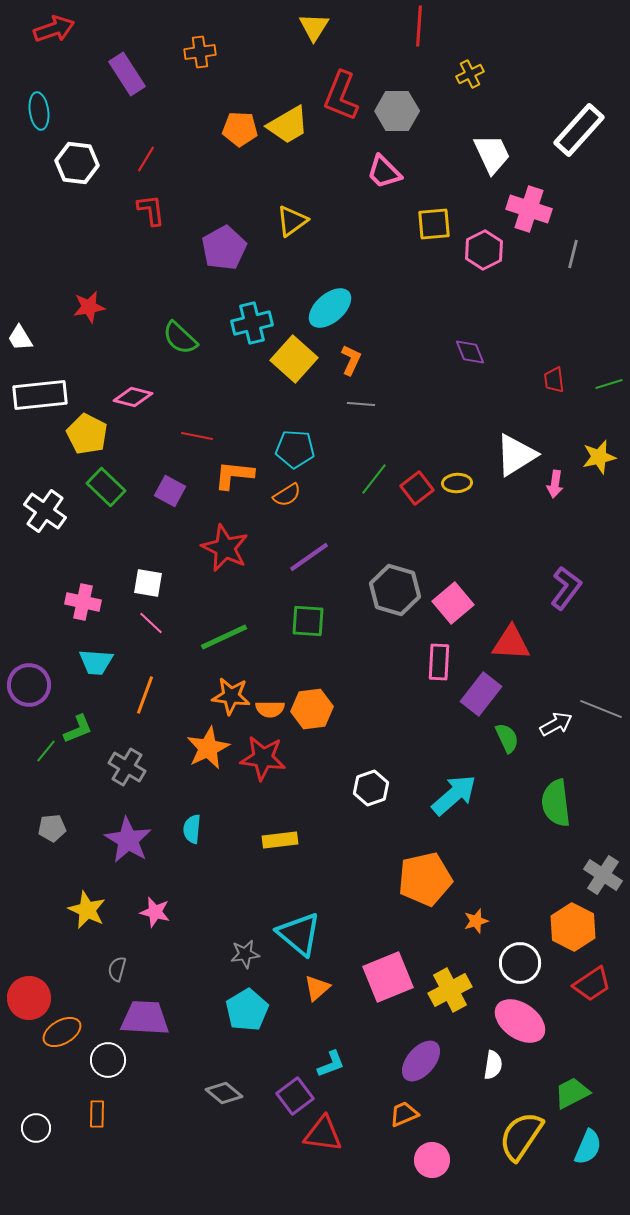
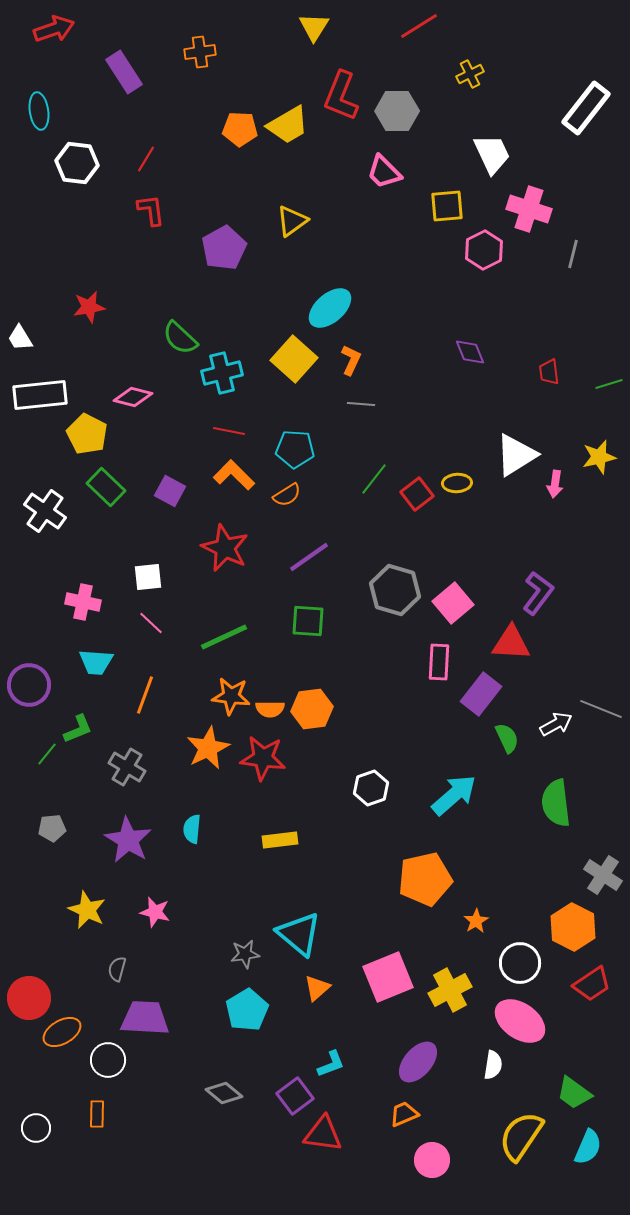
red line at (419, 26): rotated 54 degrees clockwise
purple rectangle at (127, 74): moved 3 px left, 2 px up
white rectangle at (579, 130): moved 7 px right, 22 px up; rotated 4 degrees counterclockwise
yellow square at (434, 224): moved 13 px right, 18 px up
cyan cross at (252, 323): moved 30 px left, 50 px down
red trapezoid at (554, 380): moved 5 px left, 8 px up
red line at (197, 436): moved 32 px right, 5 px up
orange L-shape at (234, 475): rotated 39 degrees clockwise
red square at (417, 488): moved 6 px down
white square at (148, 583): moved 6 px up; rotated 16 degrees counterclockwise
purple L-shape at (566, 588): moved 28 px left, 5 px down
green line at (46, 751): moved 1 px right, 3 px down
orange star at (476, 921): rotated 15 degrees counterclockwise
purple ellipse at (421, 1061): moved 3 px left, 1 px down
green trapezoid at (572, 1093): moved 2 px right; rotated 117 degrees counterclockwise
